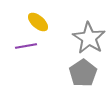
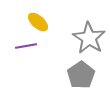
gray pentagon: moved 2 px left, 2 px down
